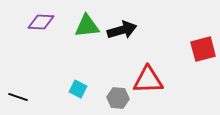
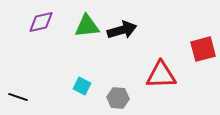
purple diamond: rotated 16 degrees counterclockwise
red triangle: moved 13 px right, 5 px up
cyan square: moved 4 px right, 3 px up
